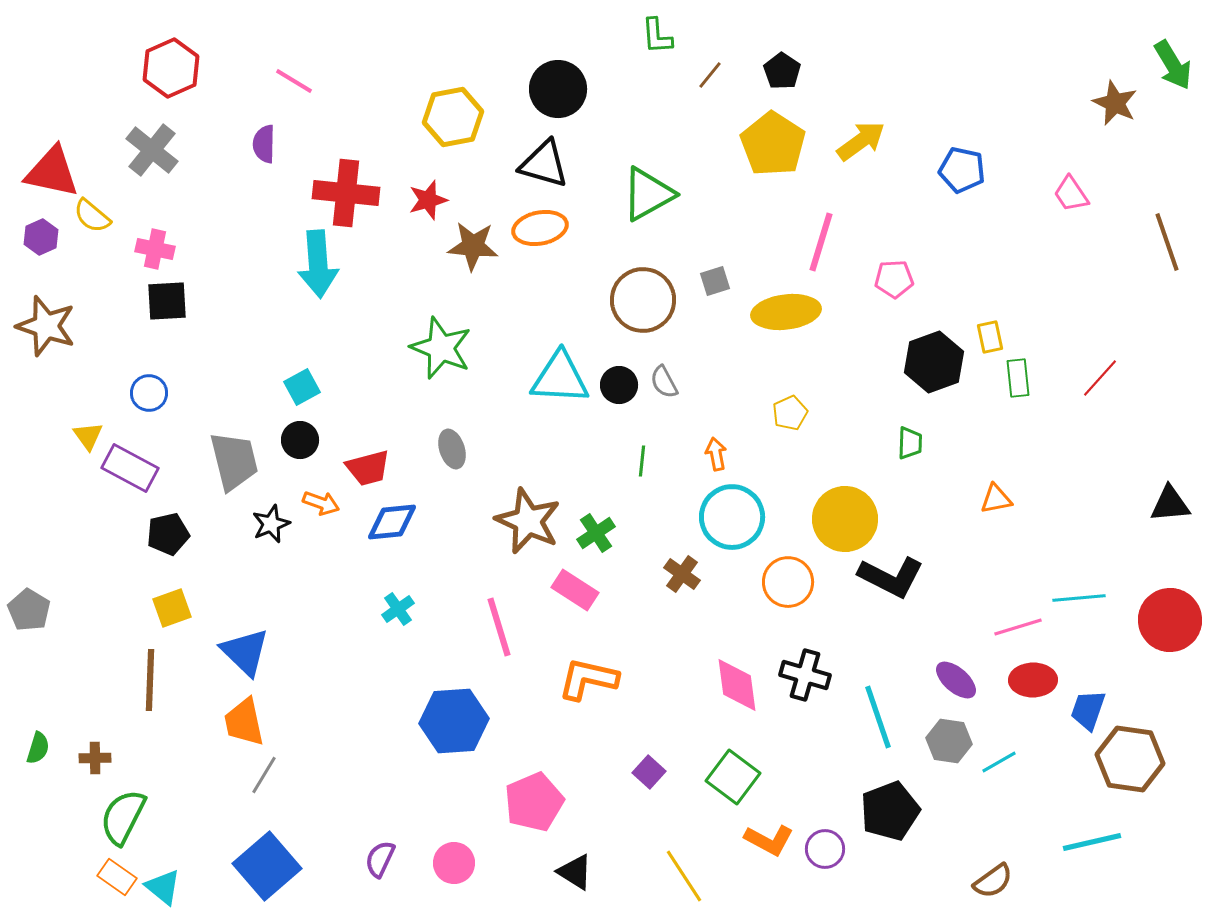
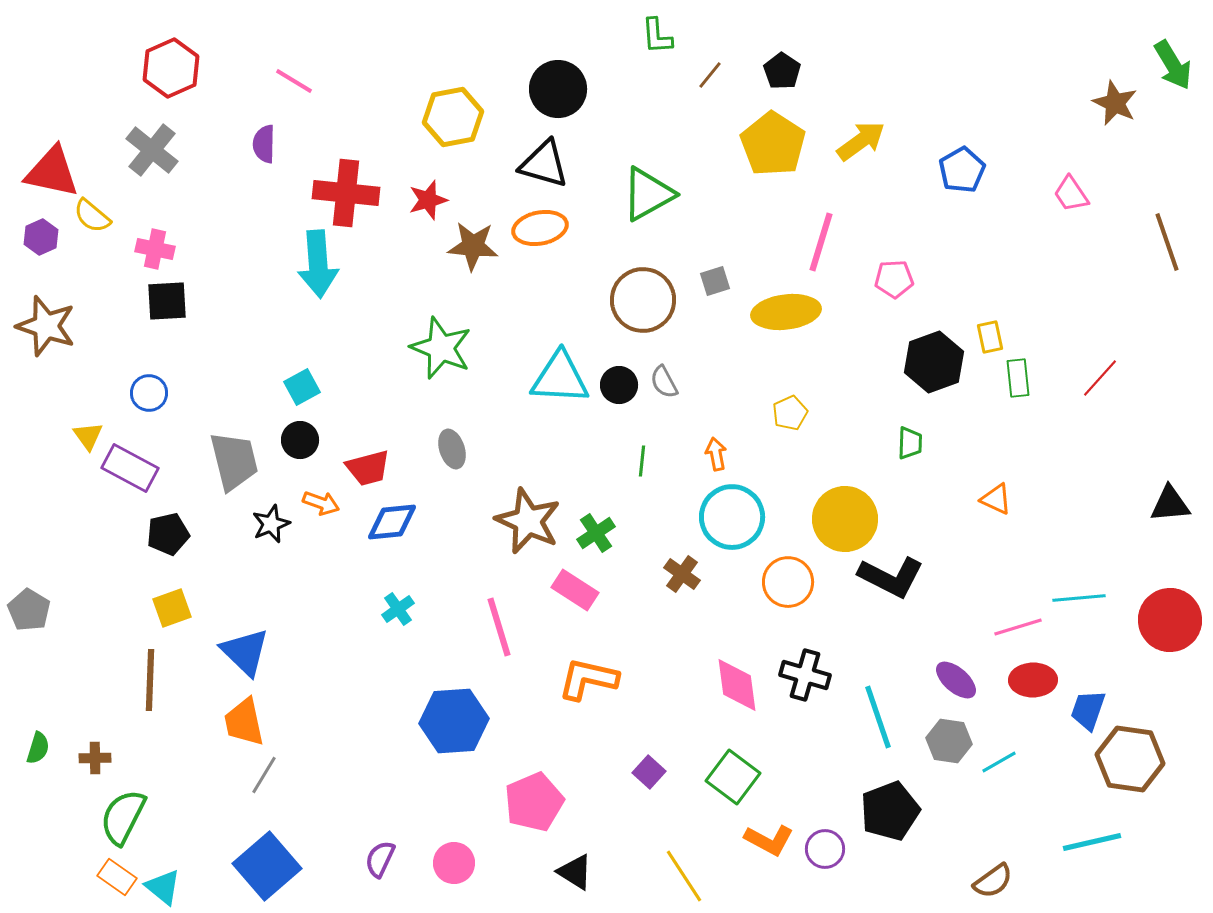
blue pentagon at (962, 170): rotated 30 degrees clockwise
orange triangle at (996, 499): rotated 36 degrees clockwise
